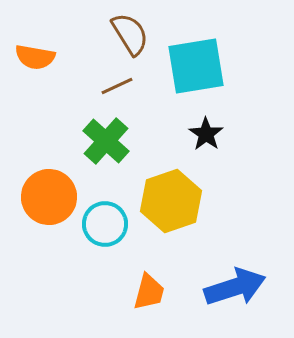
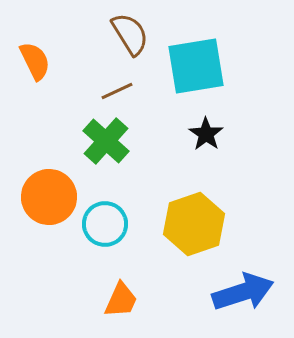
orange semicircle: moved 4 px down; rotated 126 degrees counterclockwise
brown line: moved 5 px down
yellow hexagon: moved 23 px right, 23 px down
blue arrow: moved 8 px right, 5 px down
orange trapezoid: moved 28 px left, 8 px down; rotated 9 degrees clockwise
